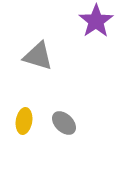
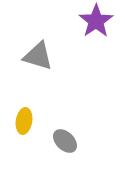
gray ellipse: moved 1 px right, 18 px down
